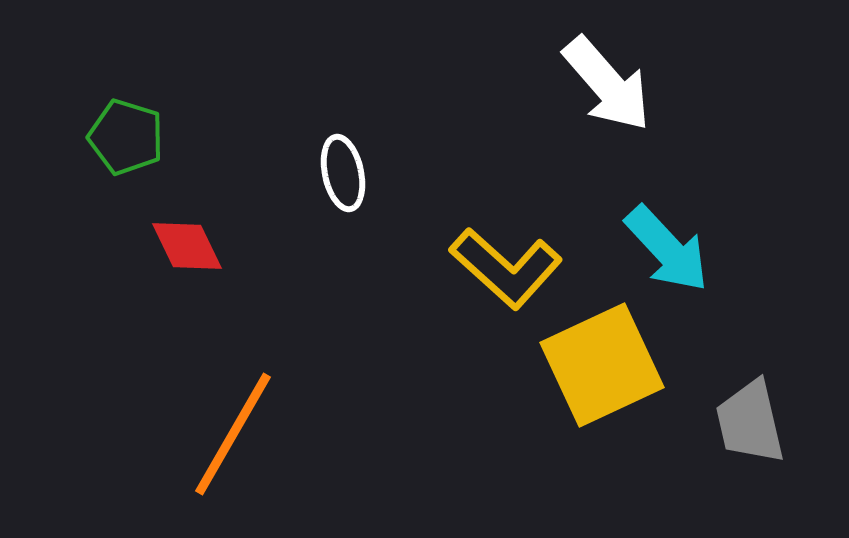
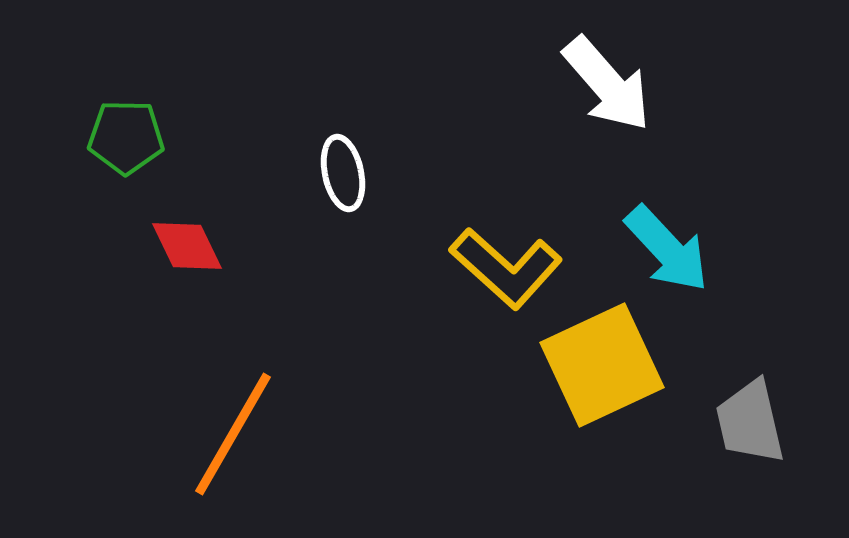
green pentagon: rotated 16 degrees counterclockwise
